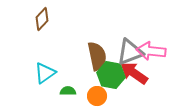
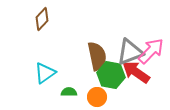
pink arrow: rotated 128 degrees clockwise
red arrow: moved 2 px right, 1 px up
green semicircle: moved 1 px right, 1 px down
orange circle: moved 1 px down
